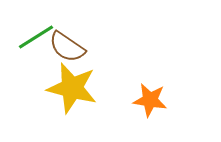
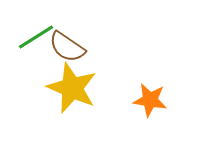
yellow star: rotated 9 degrees clockwise
